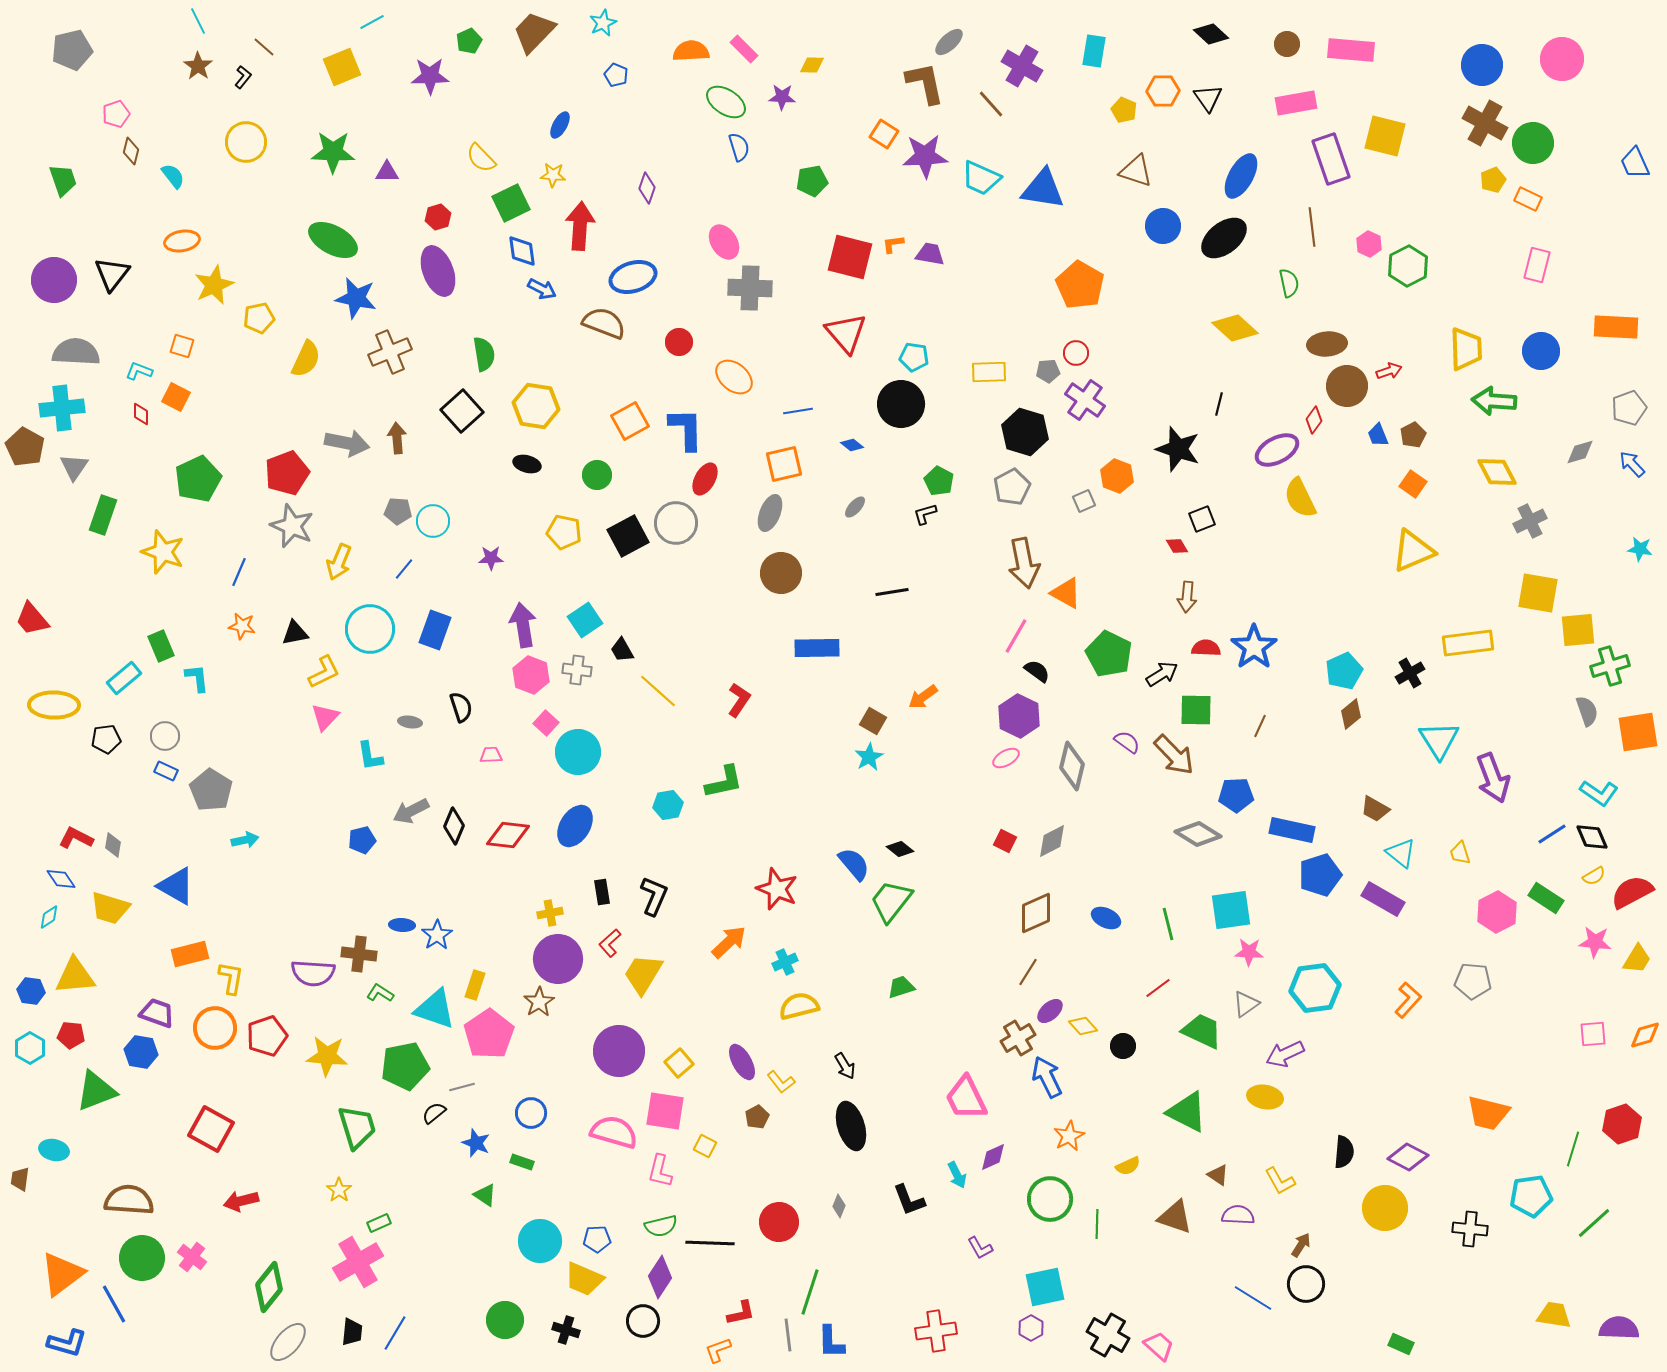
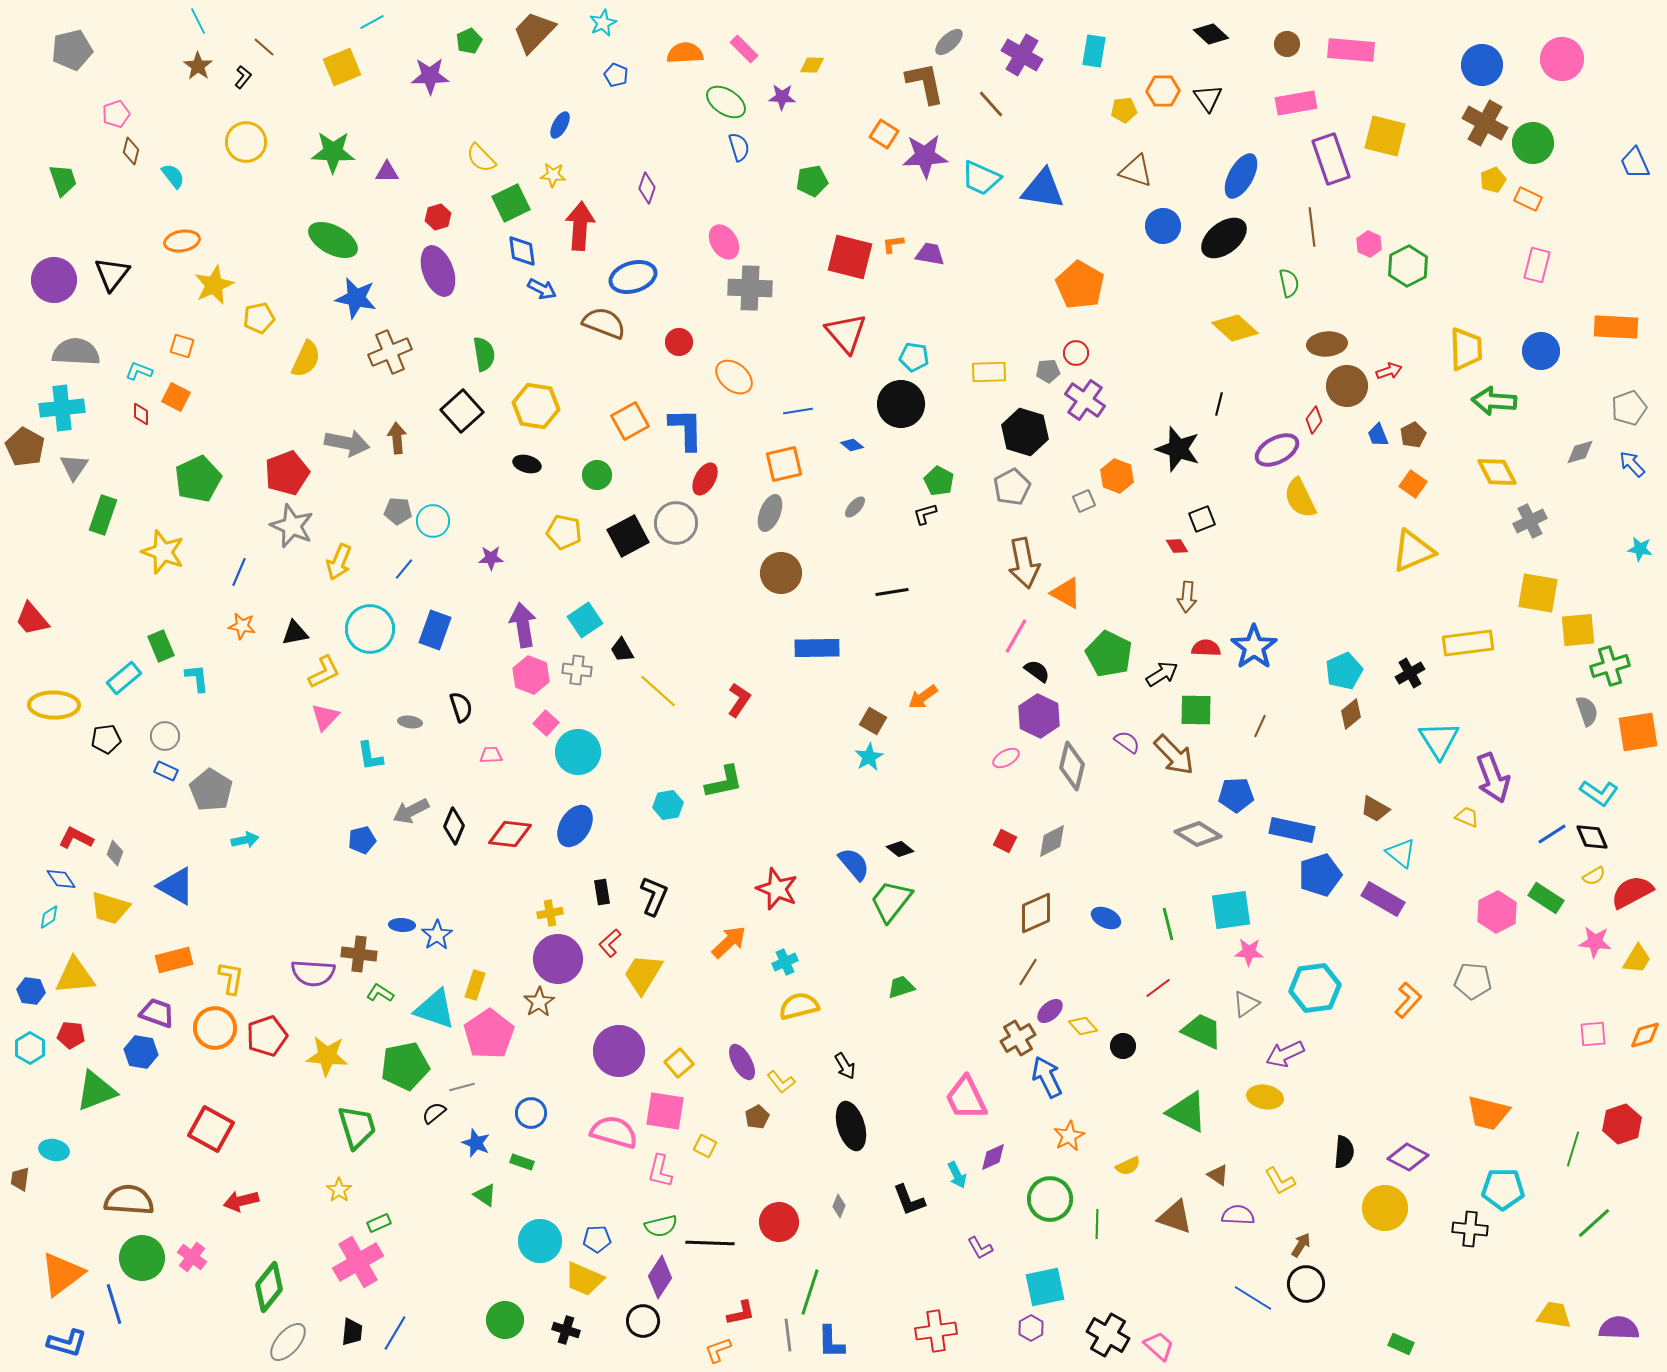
orange semicircle at (691, 51): moved 6 px left, 2 px down
purple cross at (1022, 66): moved 11 px up
yellow pentagon at (1124, 110): rotated 30 degrees counterclockwise
purple hexagon at (1019, 716): moved 20 px right
red diamond at (508, 835): moved 2 px right, 1 px up
gray diamond at (113, 845): moved 2 px right, 8 px down; rotated 10 degrees clockwise
yellow trapezoid at (1460, 853): moved 7 px right, 36 px up; rotated 130 degrees clockwise
orange rectangle at (190, 954): moved 16 px left, 6 px down
cyan pentagon at (1531, 1196): moved 28 px left, 7 px up; rotated 9 degrees clockwise
blue line at (114, 1304): rotated 12 degrees clockwise
